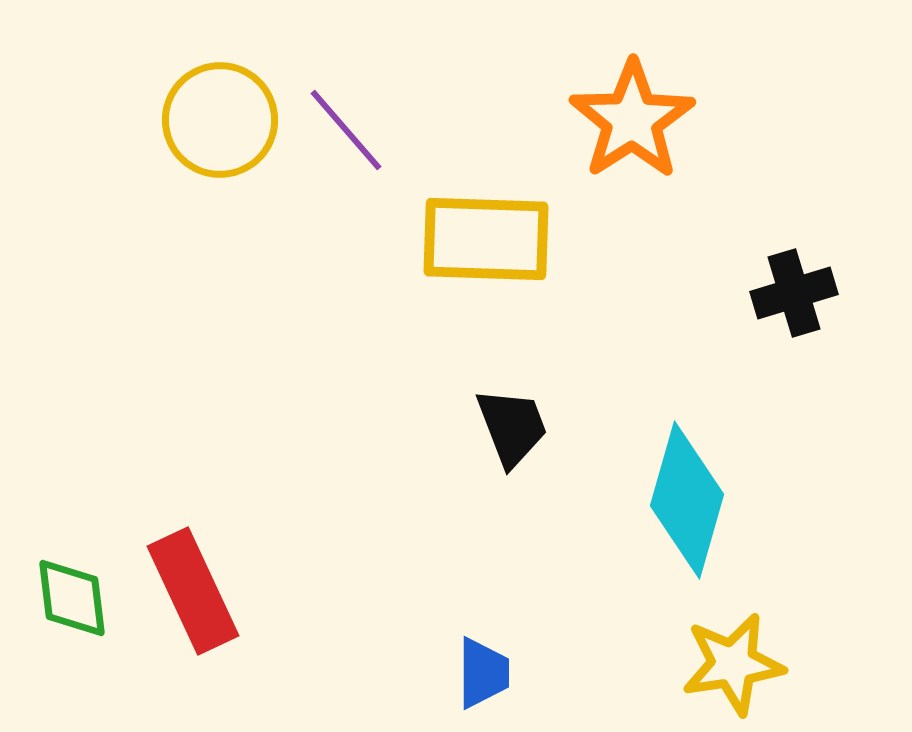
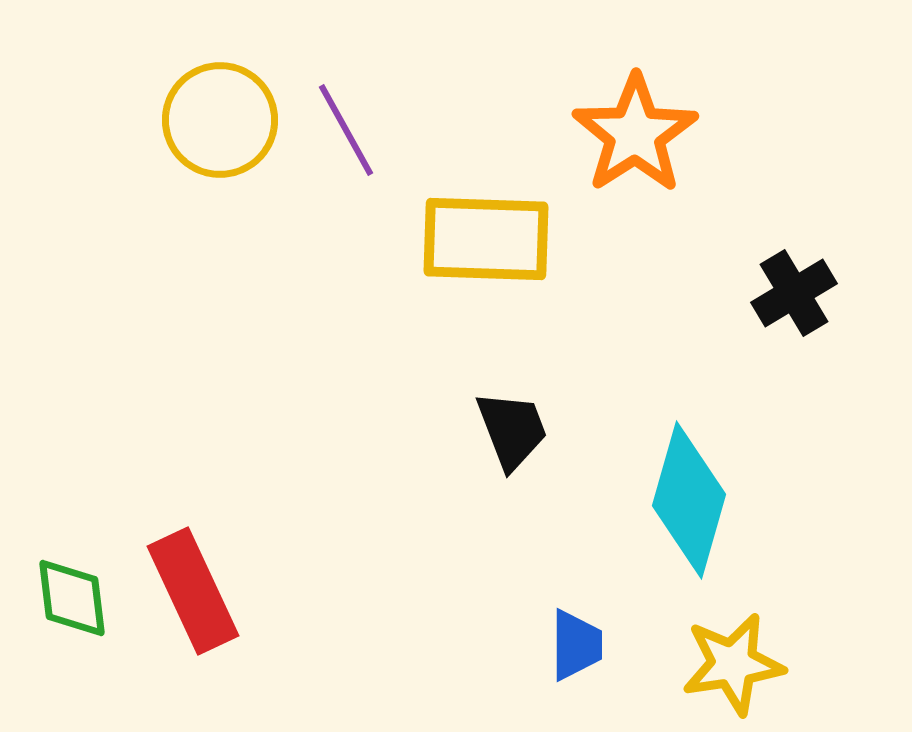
orange star: moved 3 px right, 14 px down
purple line: rotated 12 degrees clockwise
black cross: rotated 14 degrees counterclockwise
black trapezoid: moved 3 px down
cyan diamond: moved 2 px right
blue trapezoid: moved 93 px right, 28 px up
